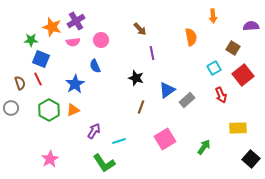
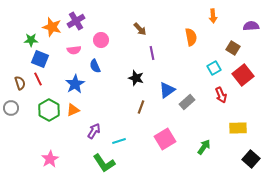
pink semicircle: moved 1 px right, 8 px down
blue square: moved 1 px left
gray rectangle: moved 2 px down
